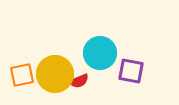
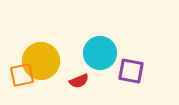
yellow circle: moved 14 px left, 13 px up
